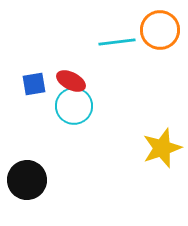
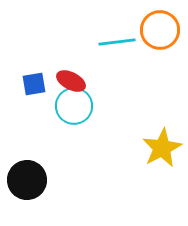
yellow star: rotated 9 degrees counterclockwise
